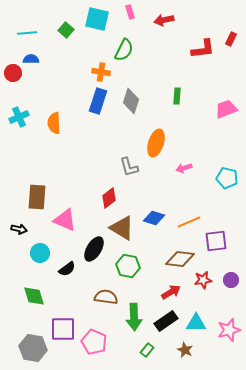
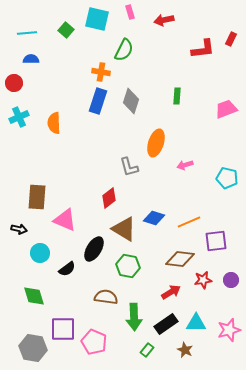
red circle at (13, 73): moved 1 px right, 10 px down
pink arrow at (184, 168): moved 1 px right, 3 px up
brown triangle at (122, 228): moved 2 px right, 1 px down
black rectangle at (166, 321): moved 3 px down
